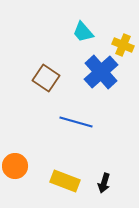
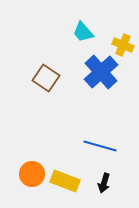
blue line: moved 24 px right, 24 px down
orange circle: moved 17 px right, 8 px down
